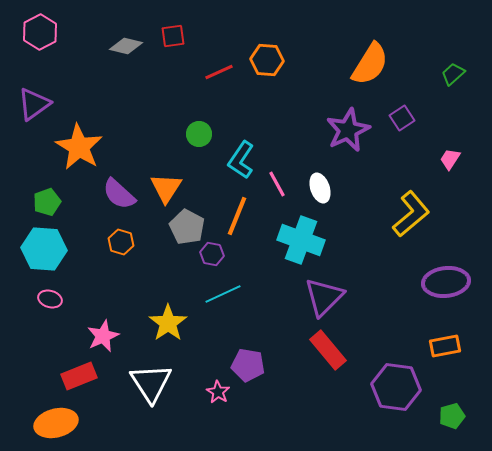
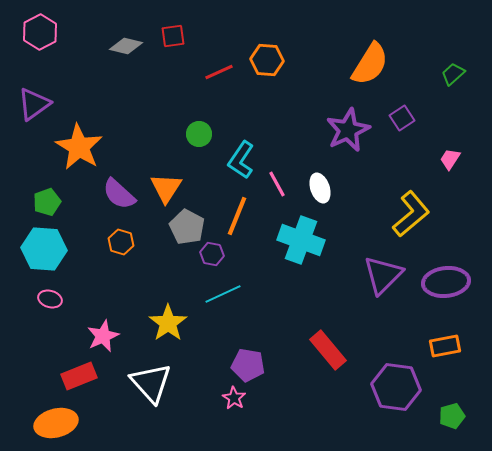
purple triangle at (324, 297): moved 59 px right, 22 px up
white triangle at (151, 383): rotated 9 degrees counterclockwise
pink star at (218, 392): moved 16 px right, 6 px down
